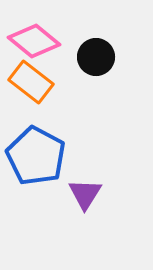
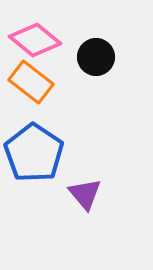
pink diamond: moved 1 px right, 1 px up
blue pentagon: moved 2 px left, 3 px up; rotated 6 degrees clockwise
purple triangle: rotated 12 degrees counterclockwise
